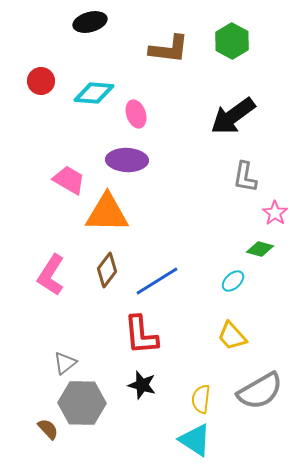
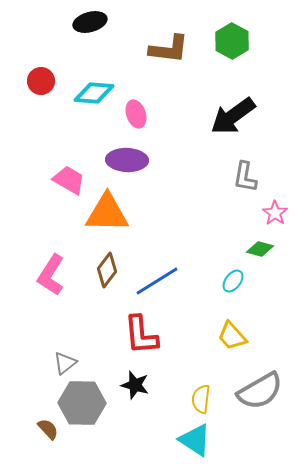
cyan ellipse: rotated 10 degrees counterclockwise
black star: moved 7 px left
